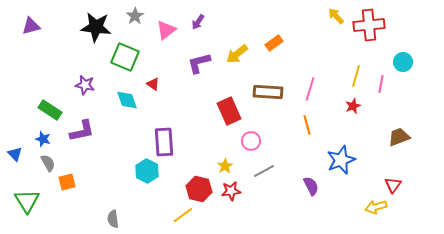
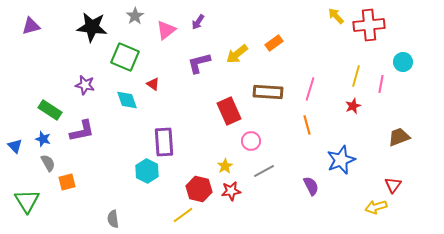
black star at (96, 27): moved 4 px left
blue triangle at (15, 154): moved 8 px up
